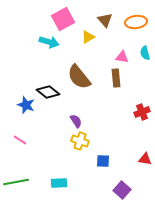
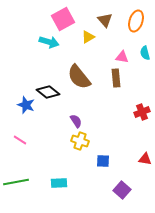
orange ellipse: moved 1 px up; rotated 65 degrees counterclockwise
